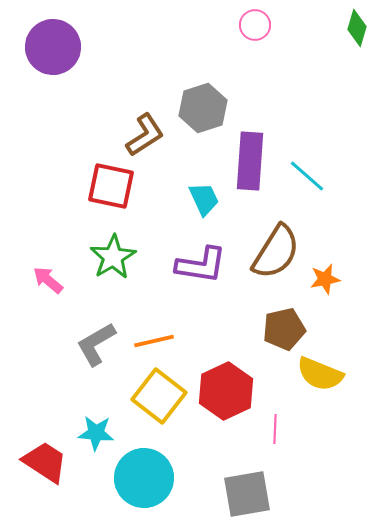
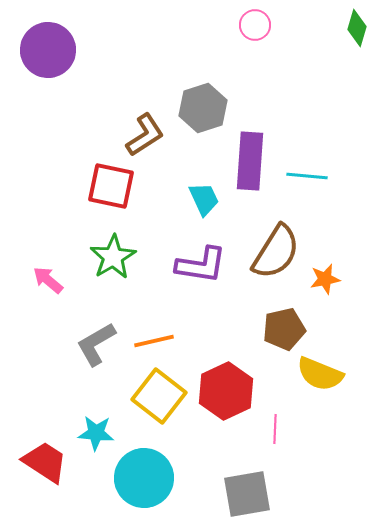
purple circle: moved 5 px left, 3 px down
cyan line: rotated 36 degrees counterclockwise
